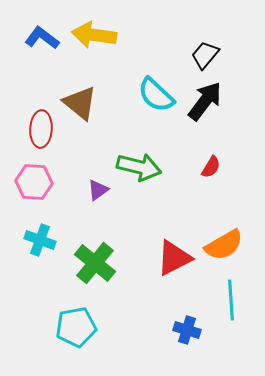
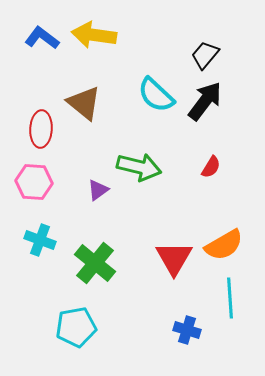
brown triangle: moved 4 px right
red triangle: rotated 33 degrees counterclockwise
cyan line: moved 1 px left, 2 px up
